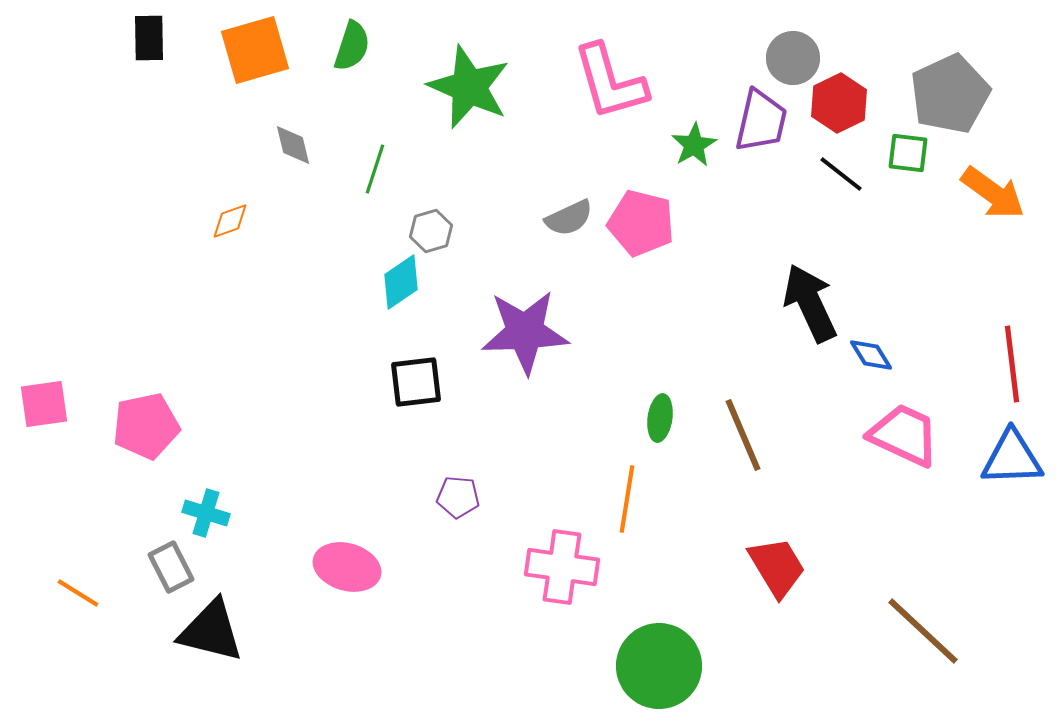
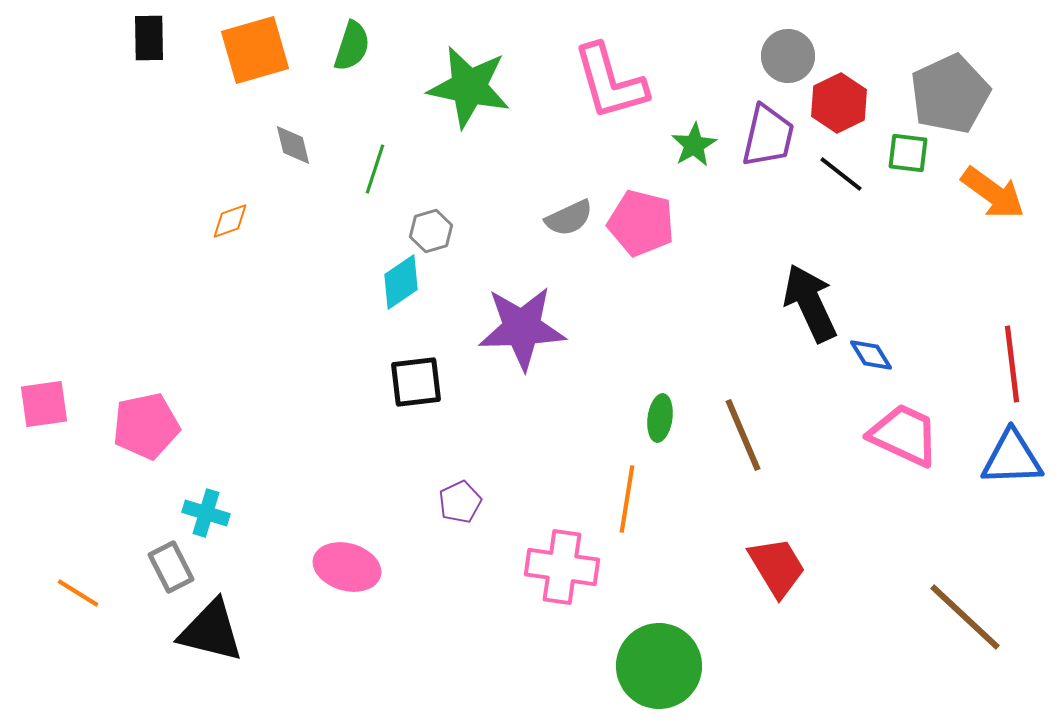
gray circle at (793, 58): moved 5 px left, 2 px up
green star at (469, 87): rotated 12 degrees counterclockwise
purple trapezoid at (761, 121): moved 7 px right, 15 px down
purple star at (525, 332): moved 3 px left, 4 px up
purple pentagon at (458, 497): moved 2 px right, 5 px down; rotated 30 degrees counterclockwise
brown line at (923, 631): moved 42 px right, 14 px up
